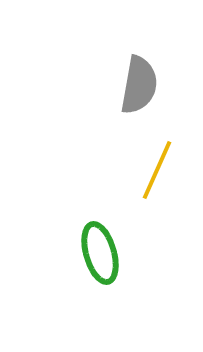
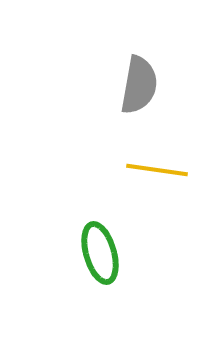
yellow line: rotated 74 degrees clockwise
